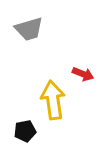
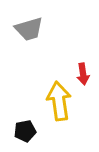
red arrow: rotated 60 degrees clockwise
yellow arrow: moved 6 px right, 1 px down
